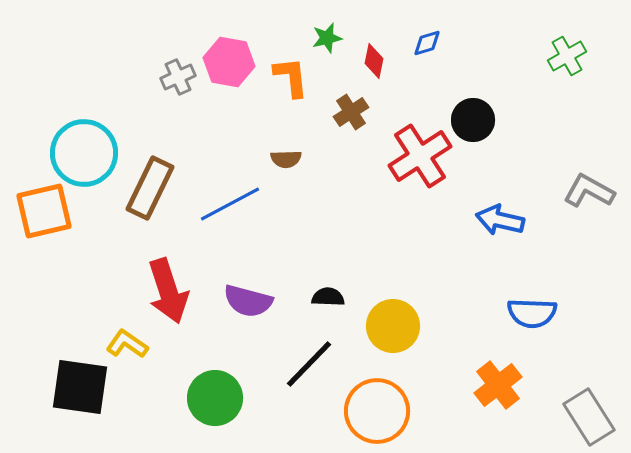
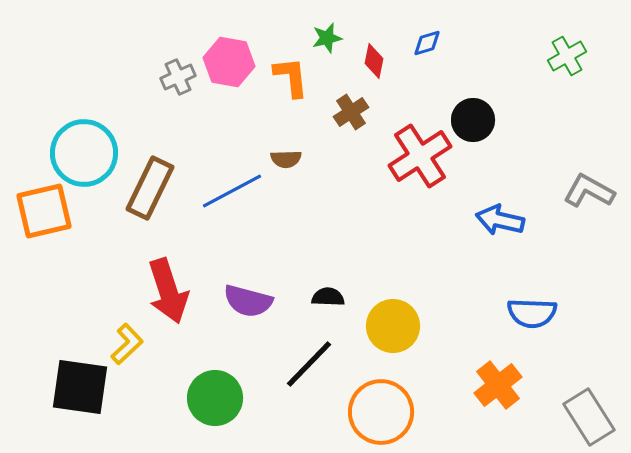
blue line: moved 2 px right, 13 px up
yellow L-shape: rotated 102 degrees clockwise
orange circle: moved 4 px right, 1 px down
